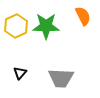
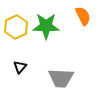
yellow hexagon: moved 1 px down
black triangle: moved 6 px up
